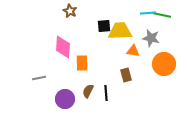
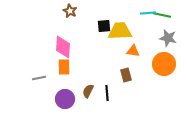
gray star: moved 17 px right
orange rectangle: moved 18 px left, 4 px down
black line: moved 1 px right
